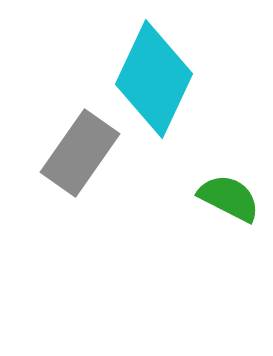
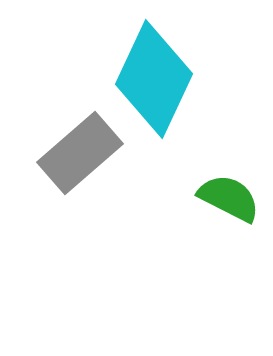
gray rectangle: rotated 14 degrees clockwise
